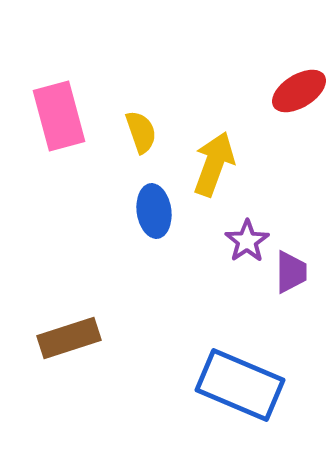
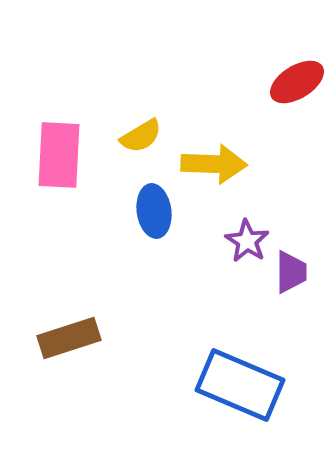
red ellipse: moved 2 px left, 9 px up
pink rectangle: moved 39 px down; rotated 18 degrees clockwise
yellow semicircle: moved 4 px down; rotated 78 degrees clockwise
yellow arrow: rotated 72 degrees clockwise
purple star: rotated 6 degrees counterclockwise
